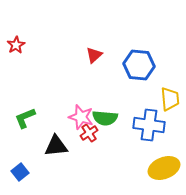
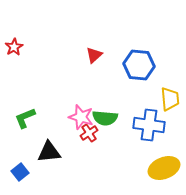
red star: moved 2 px left, 2 px down
black triangle: moved 7 px left, 6 px down
